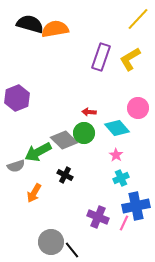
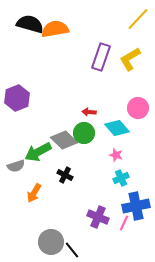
pink star: rotated 16 degrees counterclockwise
